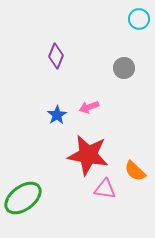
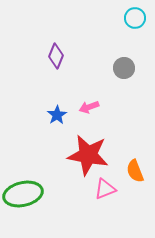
cyan circle: moved 4 px left, 1 px up
orange semicircle: rotated 25 degrees clockwise
pink triangle: rotated 30 degrees counterclockwise
green ellipse: moved 4 px up; rotated 24 degrees clockwise
